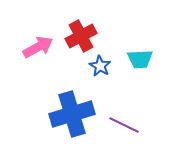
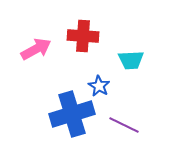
red cross: moved 2 px right; rotated 32 degrees clockwise
pink arrow: moved 2 px left, 2 px down
cyan trapezoid: moved 9 px left, 1 px down
blue star: moved 1 px left, 20 px down
